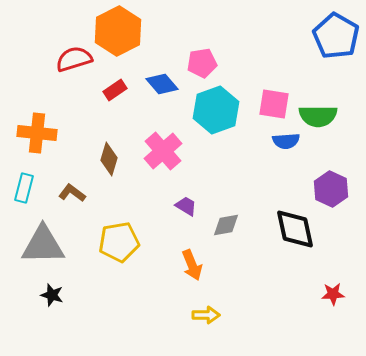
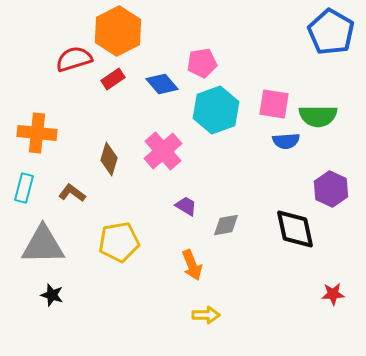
blue pentagon: moved 5 px left, 4 px up
red rectangle: moved 2 px left, 11 px up
